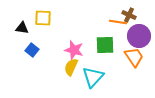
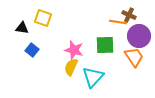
yellow square: rotated 18 degrees clockwise
